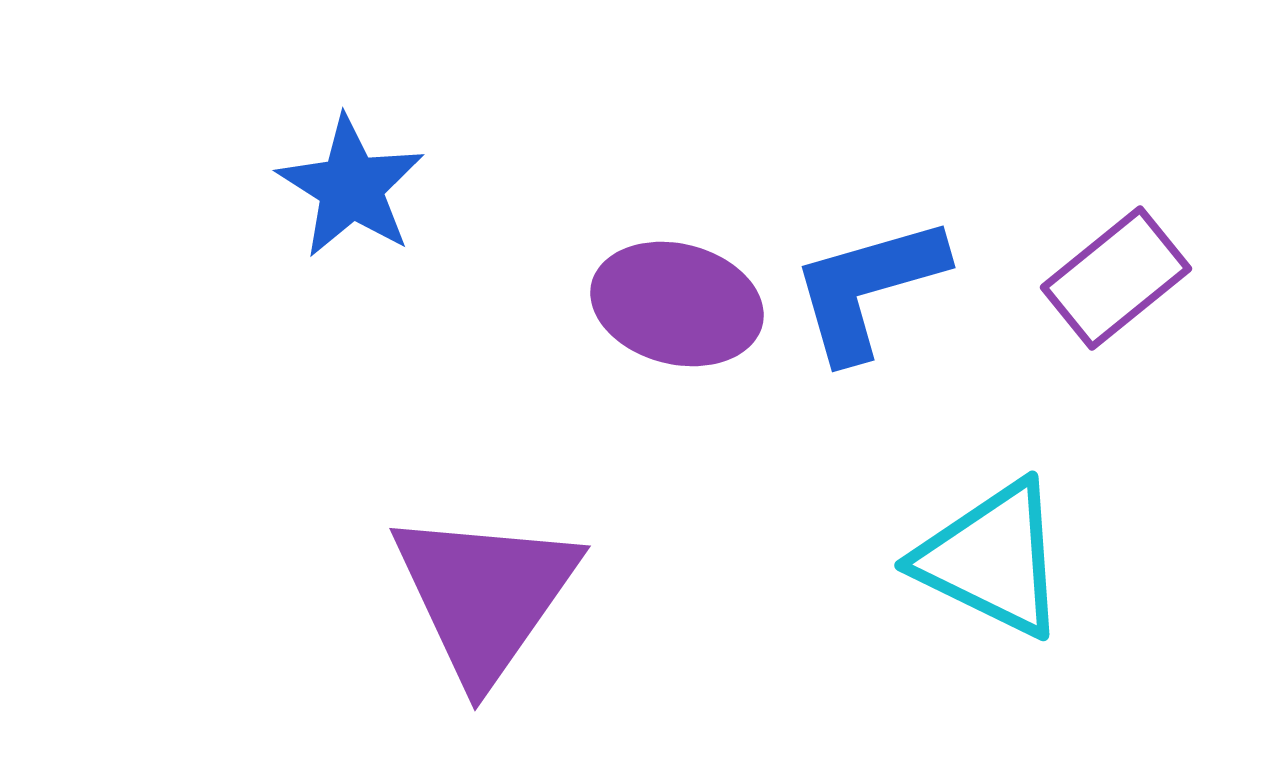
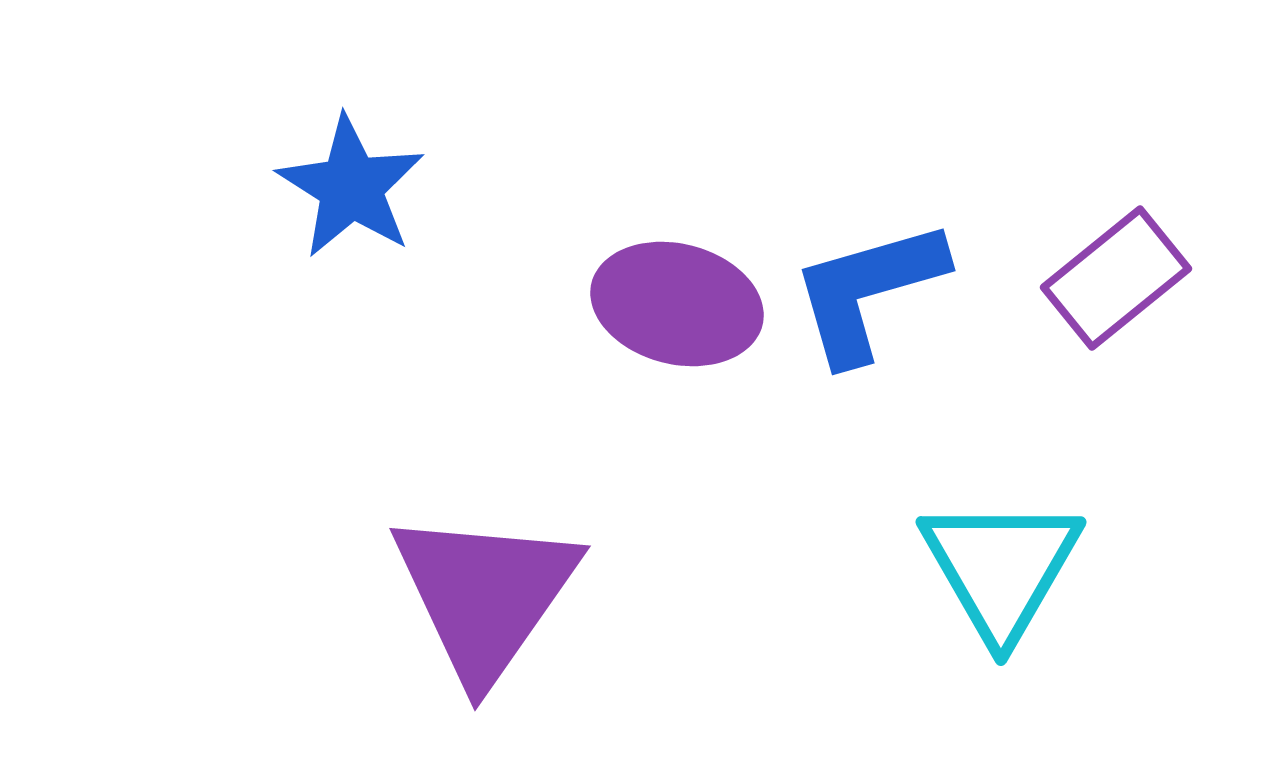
blue L-shape: moved 3 px down
cyan triangle: moved 9 px right, 9 px down; rotated 34 degrees clockwise
